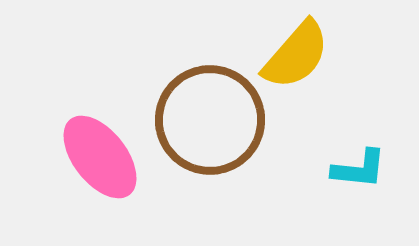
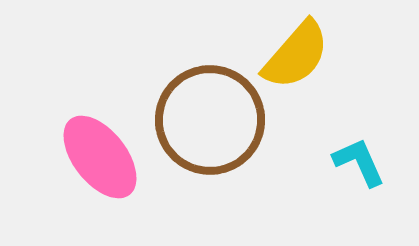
cyan L-shape: moved 7 px up; rotated 120 degrees counterclockwise
